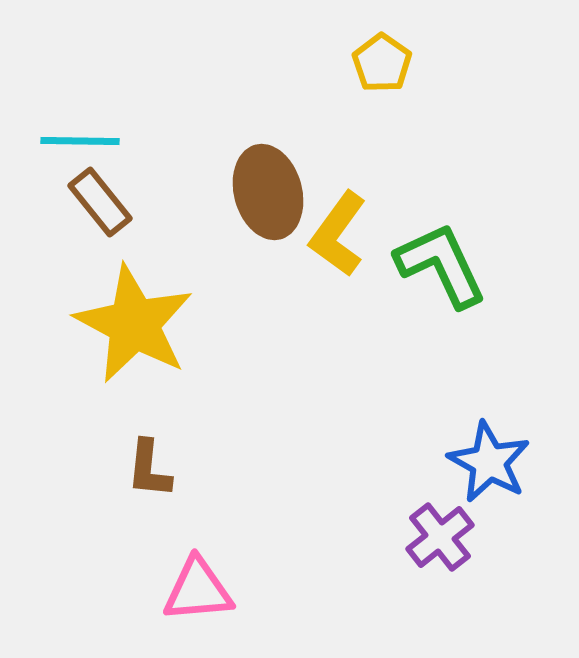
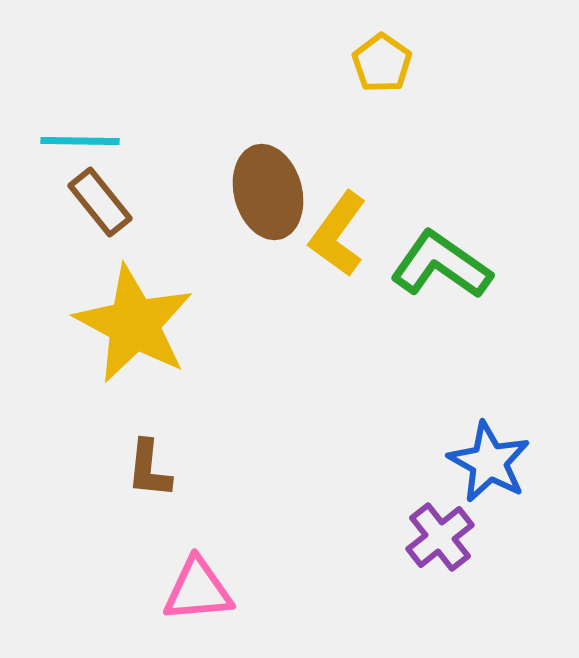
green L-shape: rotated 30 degrees counterclockwise
